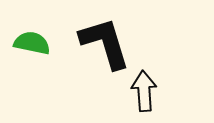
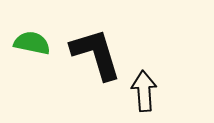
black L-shape: moved 9 px left, 11 px down
